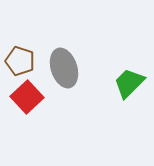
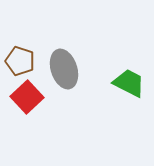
gray ellipse: moved 1 px down
green trapezoid: rotated 72 degrees clockwise
